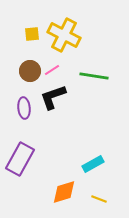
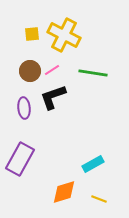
green line: moved 1 px left, 3 px up
